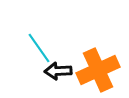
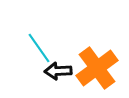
orange cross: moved 1 px left, 2 px up; rotated 12 degrees counterclockwise
